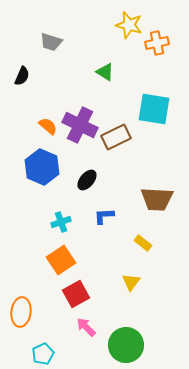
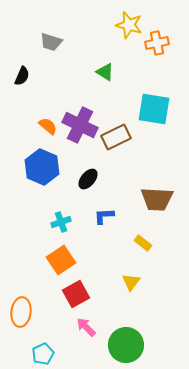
black ellipse: moved 1 px right, 1 px up
